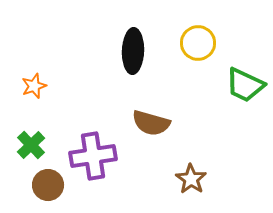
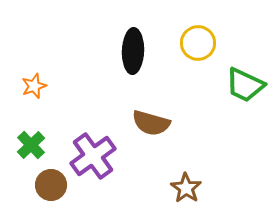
purple cross: rotated 27 degrees counterclockwise
brown star: moved 5 px left, 9 px down
brown circle: moved 3 px right
